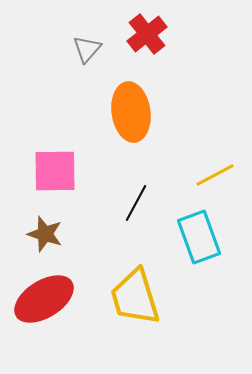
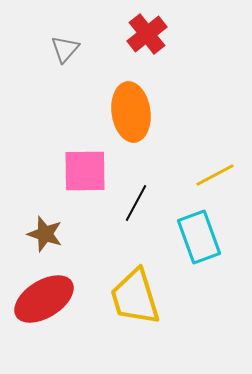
gray triangle: moved 22 px left
pink square: moved 30 px right
